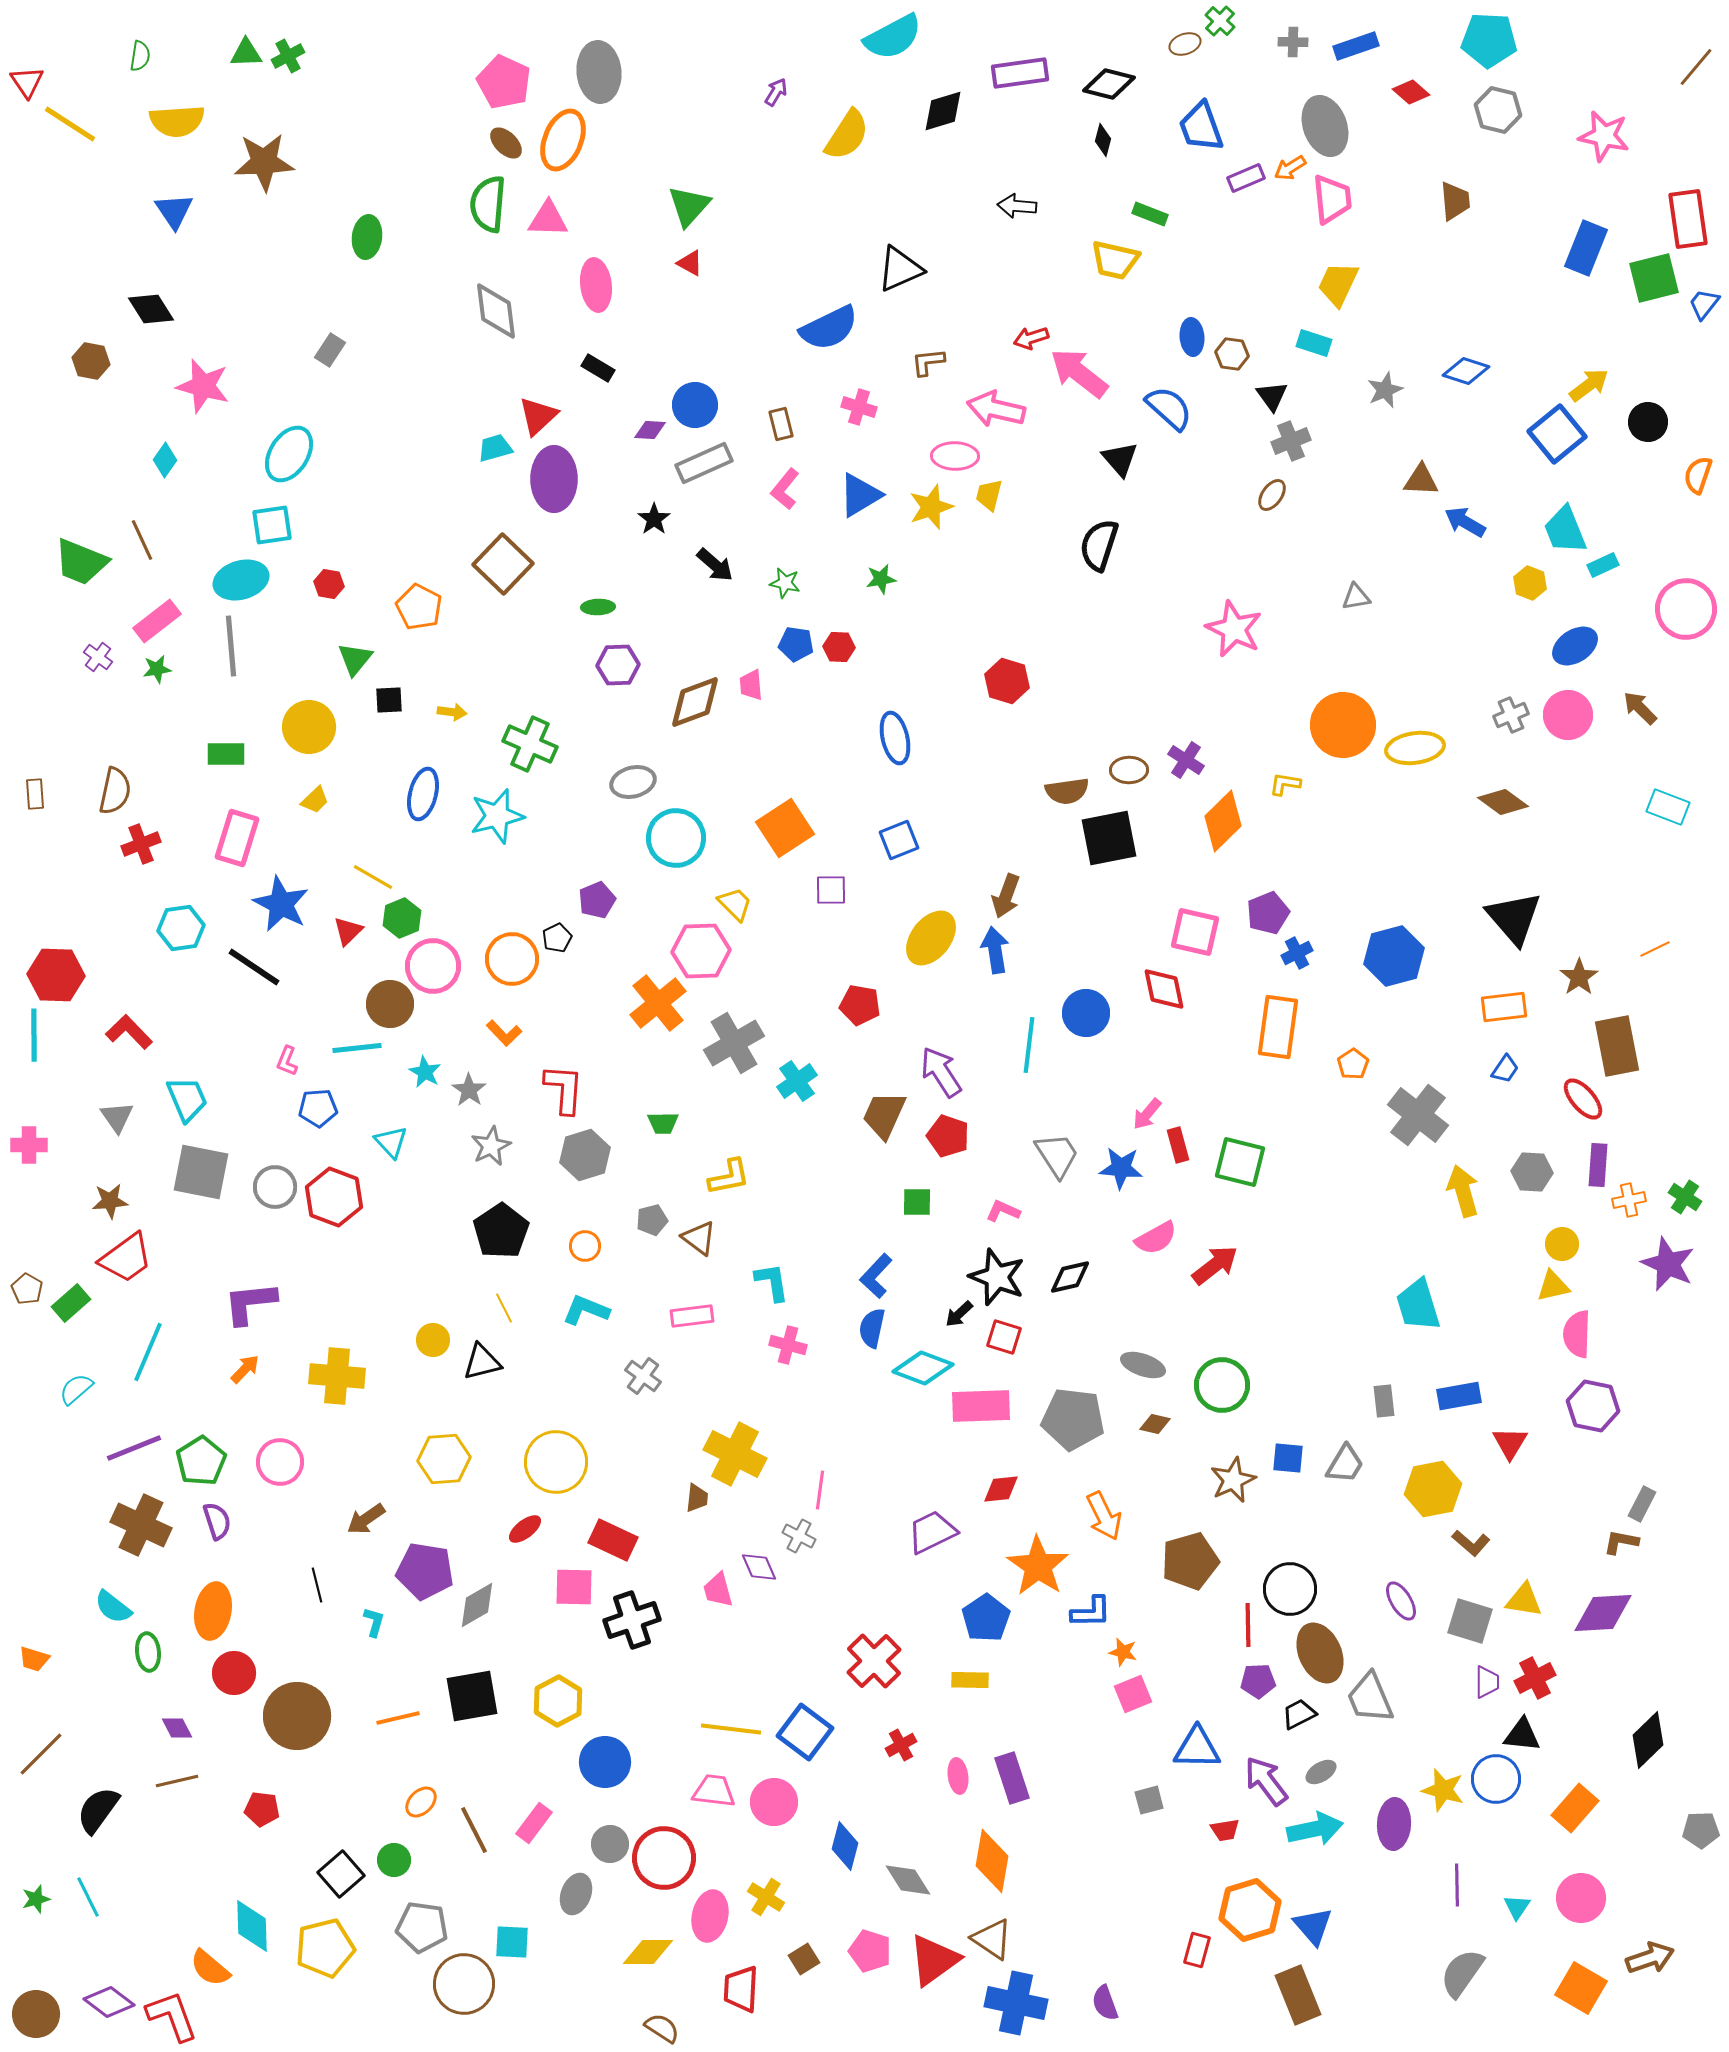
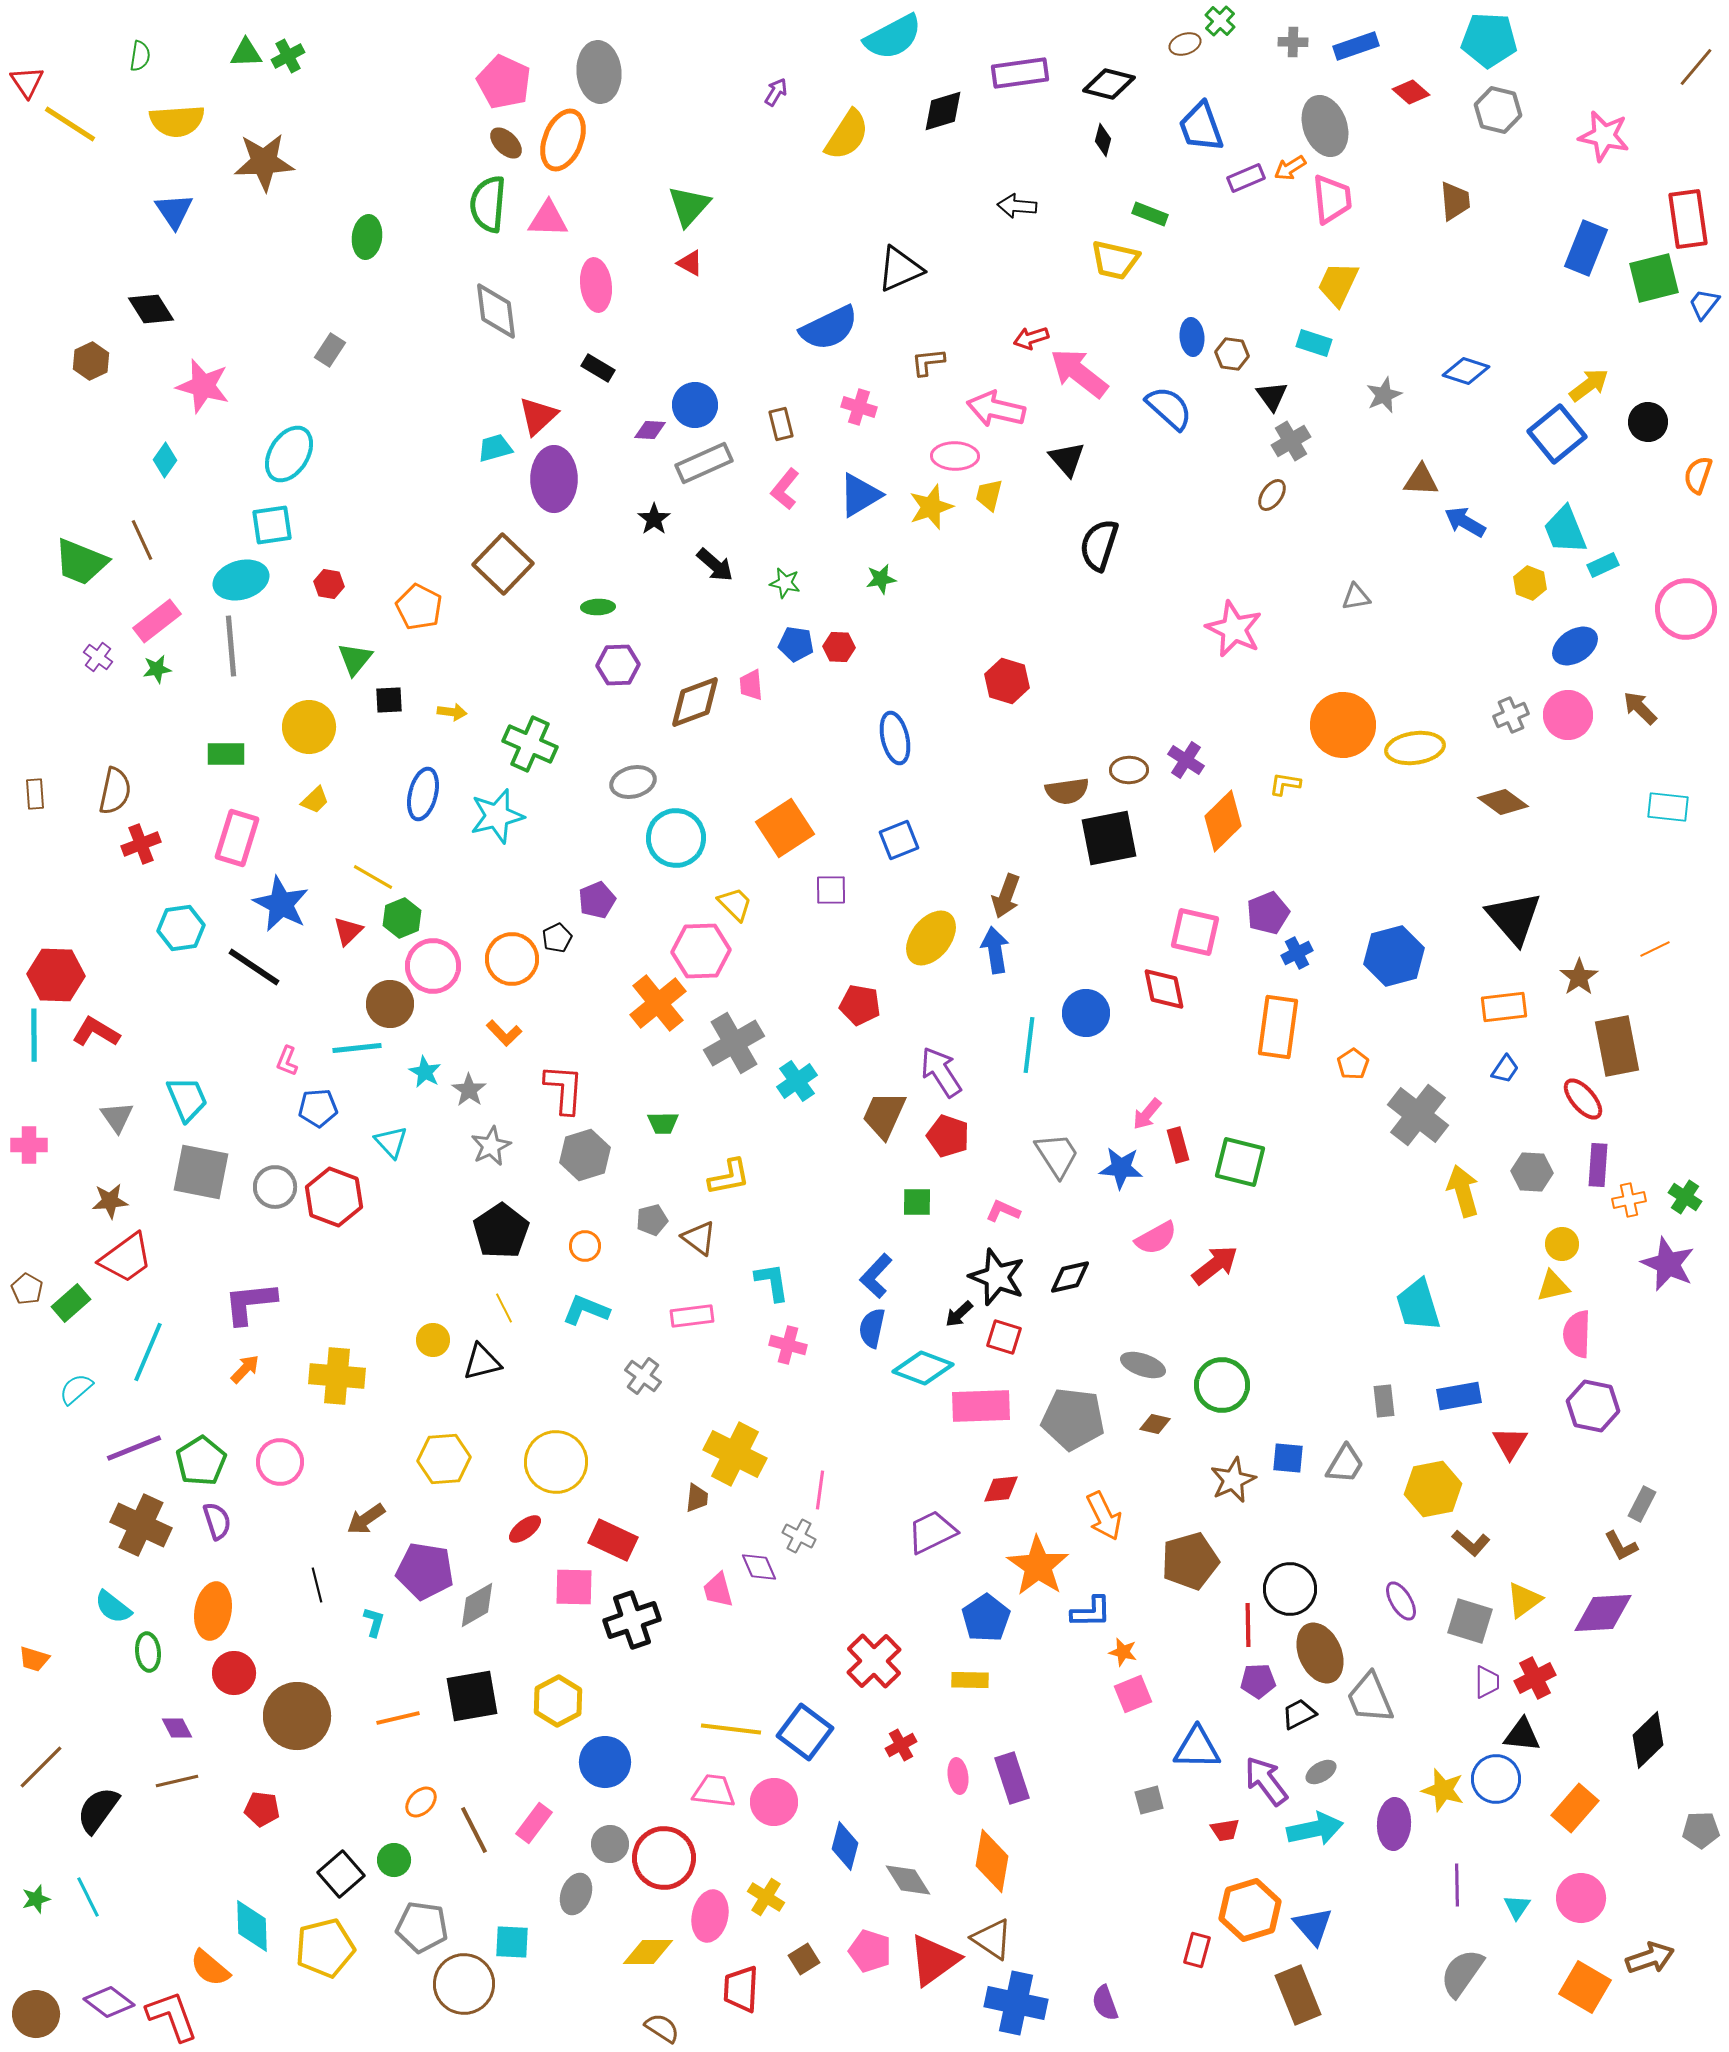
brown hexagon at (91, 361): rotated 24 degrees clockwise
gray star at (1385, 390): moved 1 px left, 5 px down
gray cross at (1291, 441): rotated 9 degrees counterclockwise
black triangle at (1120, 459): moved 53 px left
cyan rectangle at (1668, 807): rotated 15 degrees counterclockwise
red L-shape at (129, 1032): moved 33 px left; rotated 15 degrees counterclockwise
brown L-shape at (1621, 1542): moved 4 px down; rotated 129 degrees counterclockwise
yellow triangle at (1524, 1600): rotated 45 degrees counterclockwise
brown line at (41, 1754): moved 13 px down
orange square at (1581, 1988): moved 4 px right, 1 px up
